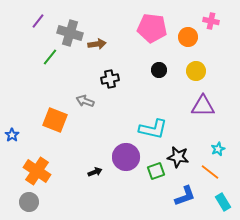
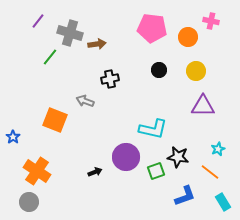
blue star: moved 1 px right, 2 px down
